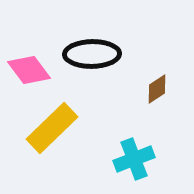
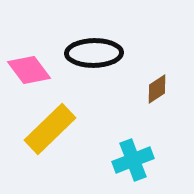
black ellipse: moved 2 px right, 1 px up
yellow rectangle: moved 2 px left, 1 px down
cyan cross: moved 1 px left, 1 px down
